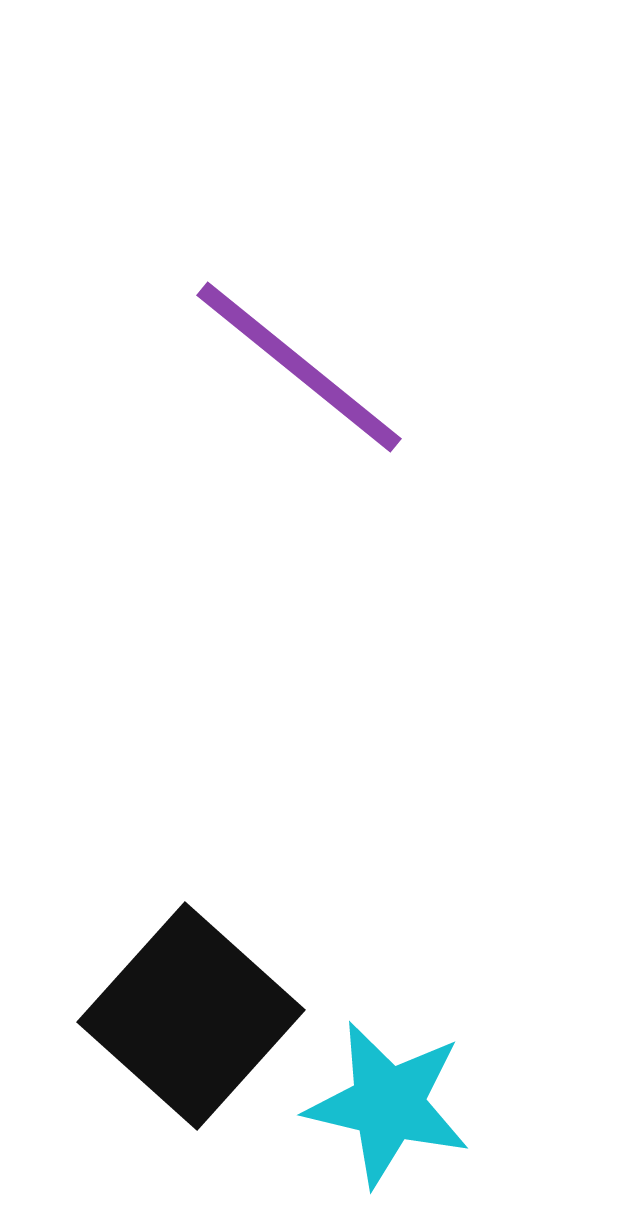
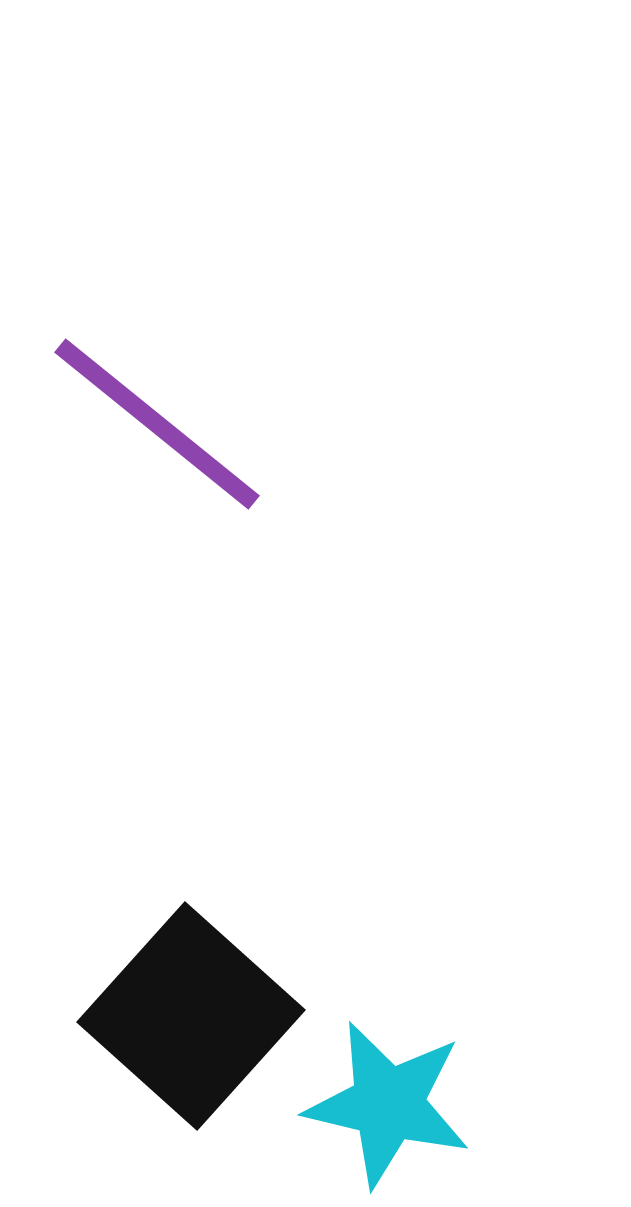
purple line: moved 142 px left, 57 px down
